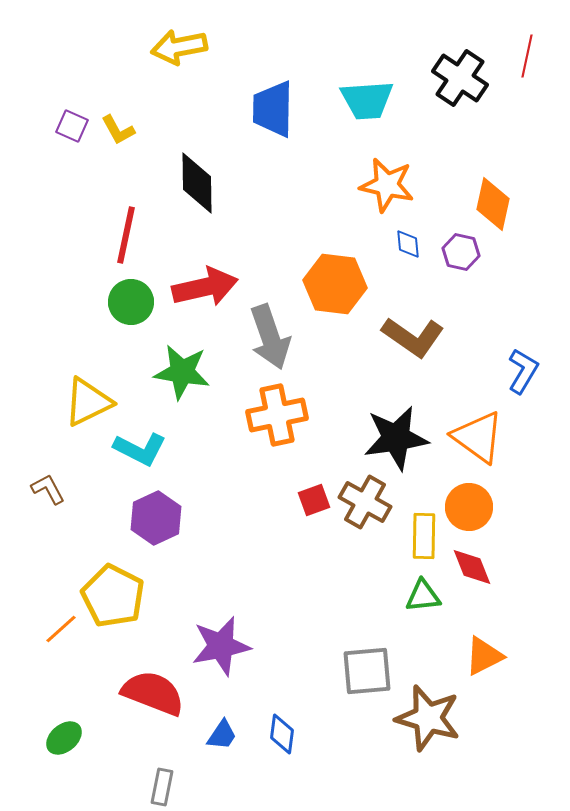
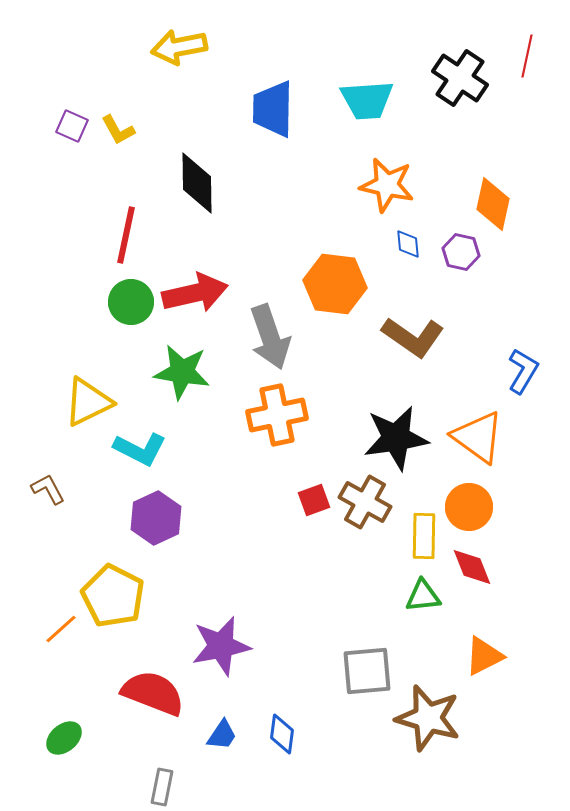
red arrow at (205, 287): moved 10 px left, 6 px down
